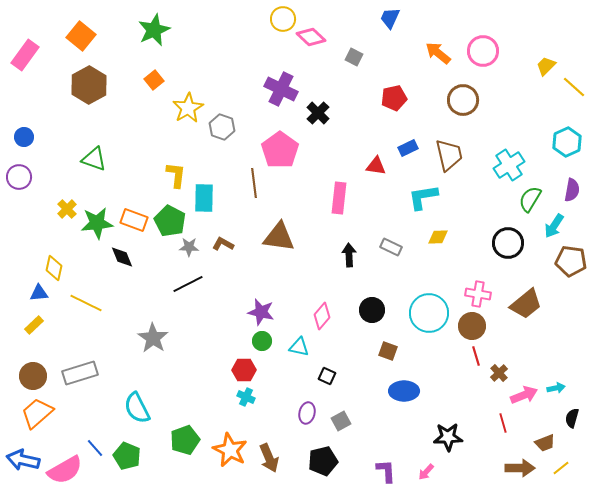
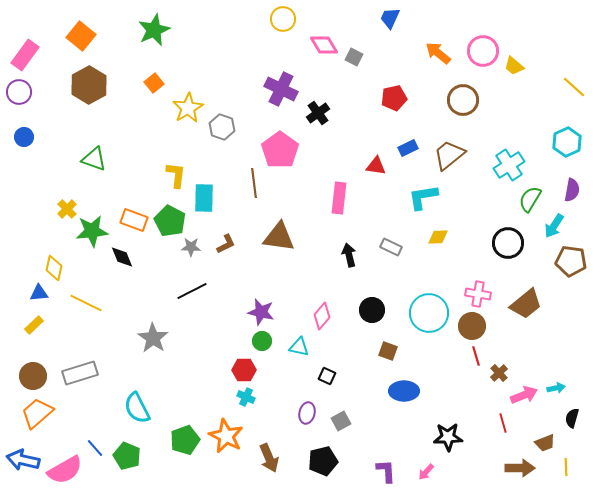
pink diamond at (311, 37): moved 13 px right, 8 px down; rotated 16 degrees clockwise
yellow trapezoid at (546, 66): moved 32 px left; rotated 95 degrees counterclockwise
orange square at (154, 80): moved 3 px down
black cross at (318, 113): rotated 10 degrees clockwise
brown trapezoid at (449, 155): rotated 116 degrees counterclockwise
purple circle at (19, 177): moved 85 px up
green star at (97, 223): moved 5 px left, 8 px down
brown L-shape at (223, 244): moved 3 px right; rotated 125 degrees clockwise
gray star at (189, 247): moved 2 px right
black arrow at (349, 255): rotated 10 degrees counterclockwise
black line at (188, 284): moved 4 px right, 7 px down
orange star at (230, 450): moved 4 px left, 14 px up
yellow line at (561, 468): moved 5 px right, 1 px up; rotated 54 degrees counterclockwise
